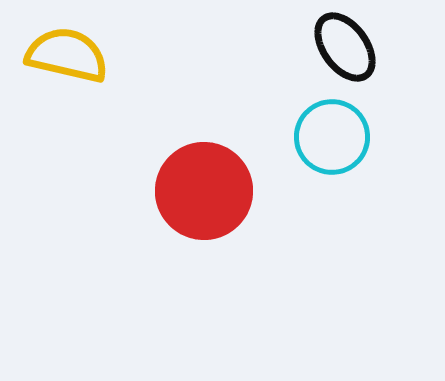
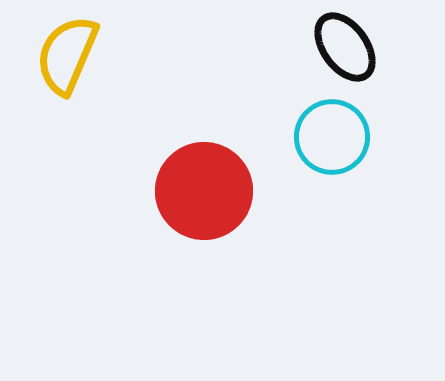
yellow semicircle: rotated 80 degrees counterclockwise
